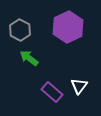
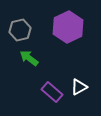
gray hexagon: rotated 20 degrees clockwise
white triangle: moved 1 px down; rotated 24 degrees clockwise
